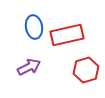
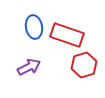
red rectangle: rotated 32 degrees clockwise
red hexagon: moved 2 px left, 5 px up
